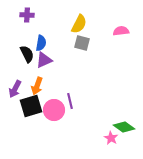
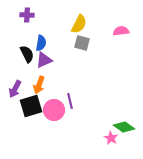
orange arrow: moved 2 px right, 1 px up
